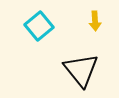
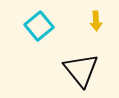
yellow arrow: moved 1 px right
